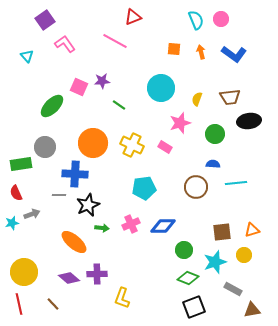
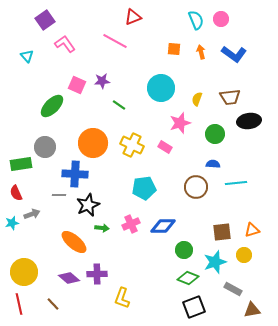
pink square at (79, 87): moved 2 px left, 2 px up
